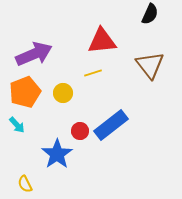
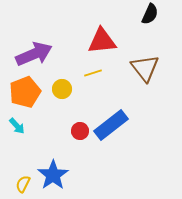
brown triangle: moved 5 px left, 3 px down
yellow circle: moved 1 px left, 4 px up
cyan arrow: moved 1 px down
blue star: moved 4 px left, 21 px down
yellow semicircle: moved 2 px left; rotated 54 degrees clockwise
